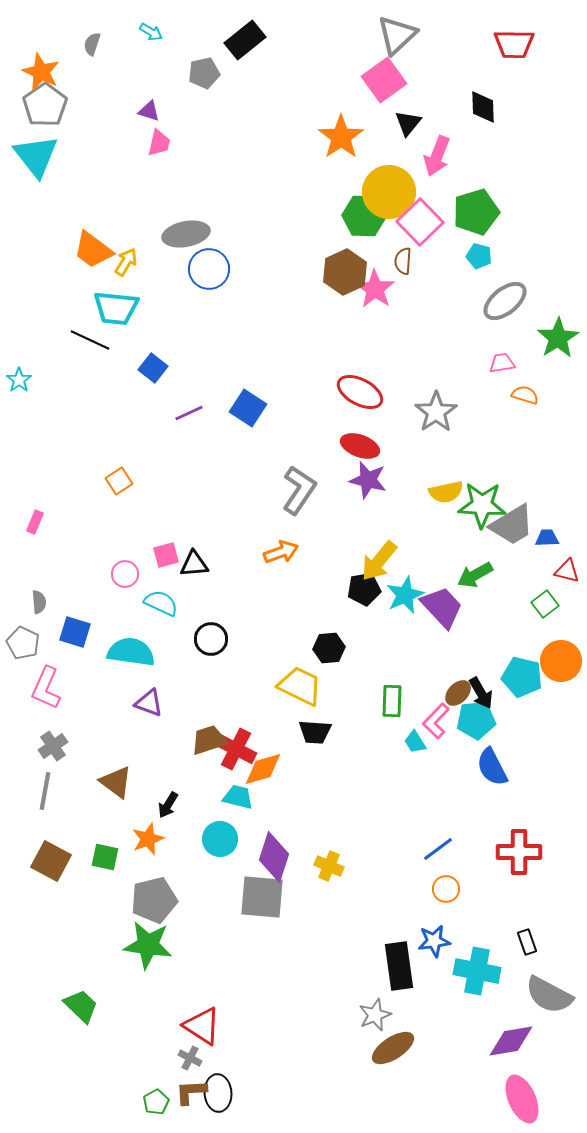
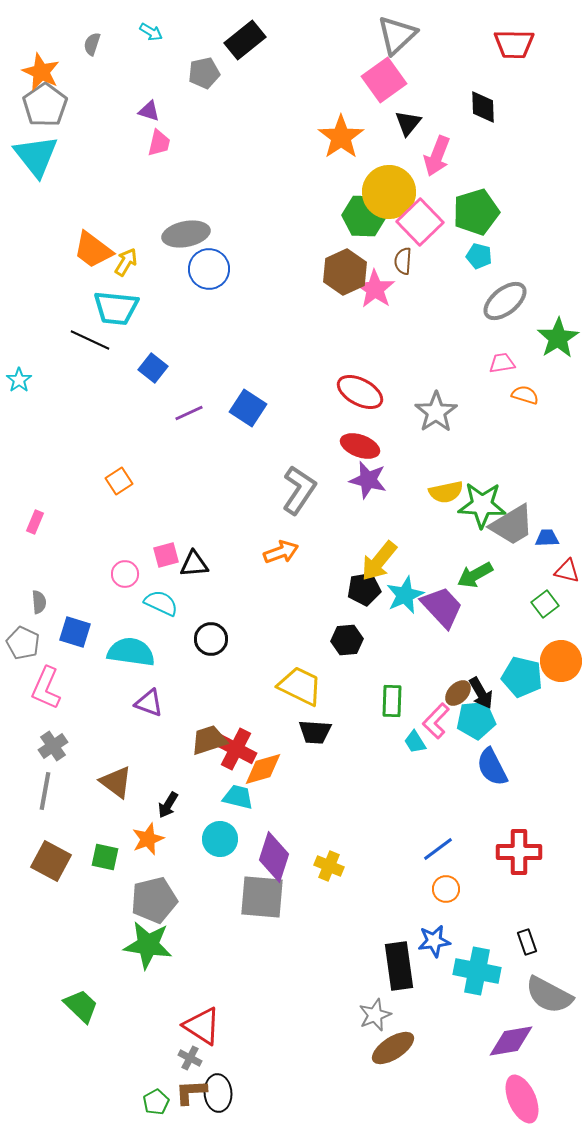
black hexagon at (329, 648): moved 18 px right, 8 px up
